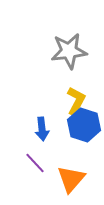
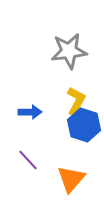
blue arrow: moved 12 px left, 17 px up; rotated 85 degrees counterclockwise
purple line: moved 7 px left, 3 px up
